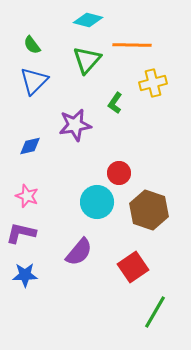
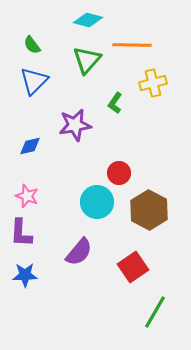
brown hexagon: rotated 9 degrees clockwise
purple L-shape: rotated 100 degrees counterclockwise
